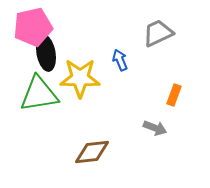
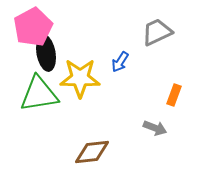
pink pentagon: rotated 15 degrees counterclockwise
gray trapezoid: moved 1 px left, 1 px up
blue arrow: moved 2 px down; rotated 125 degrees counterclockwise
